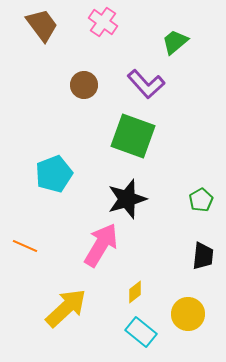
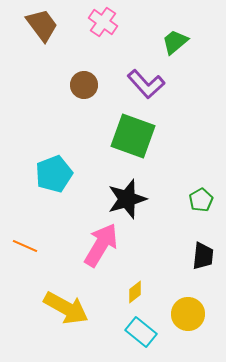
yellow arrow: rotated 72 degrees clockwise
